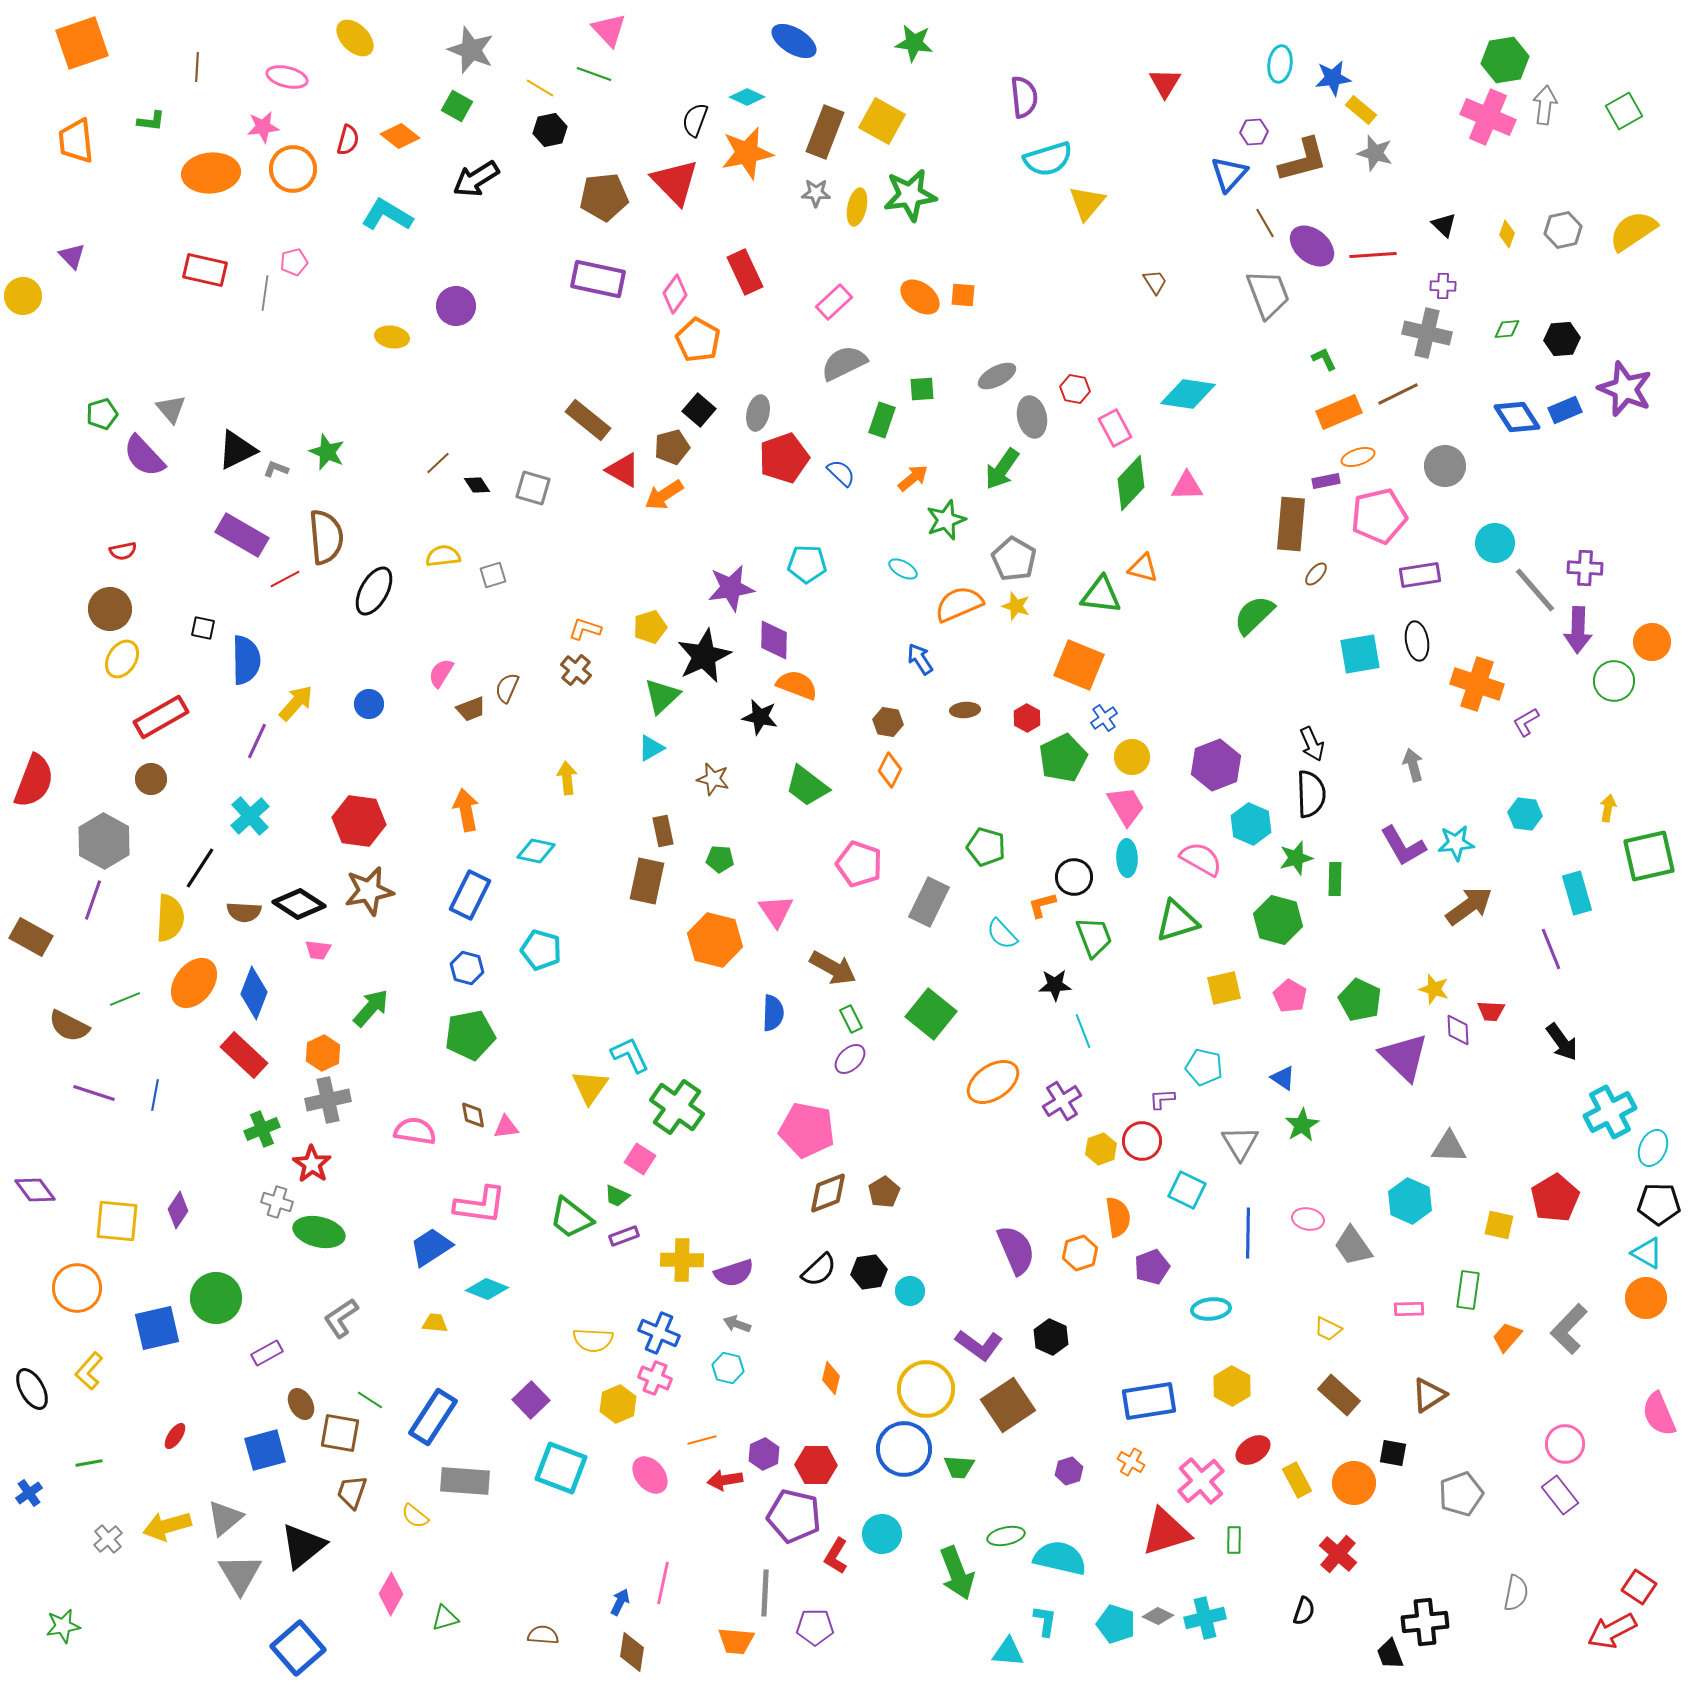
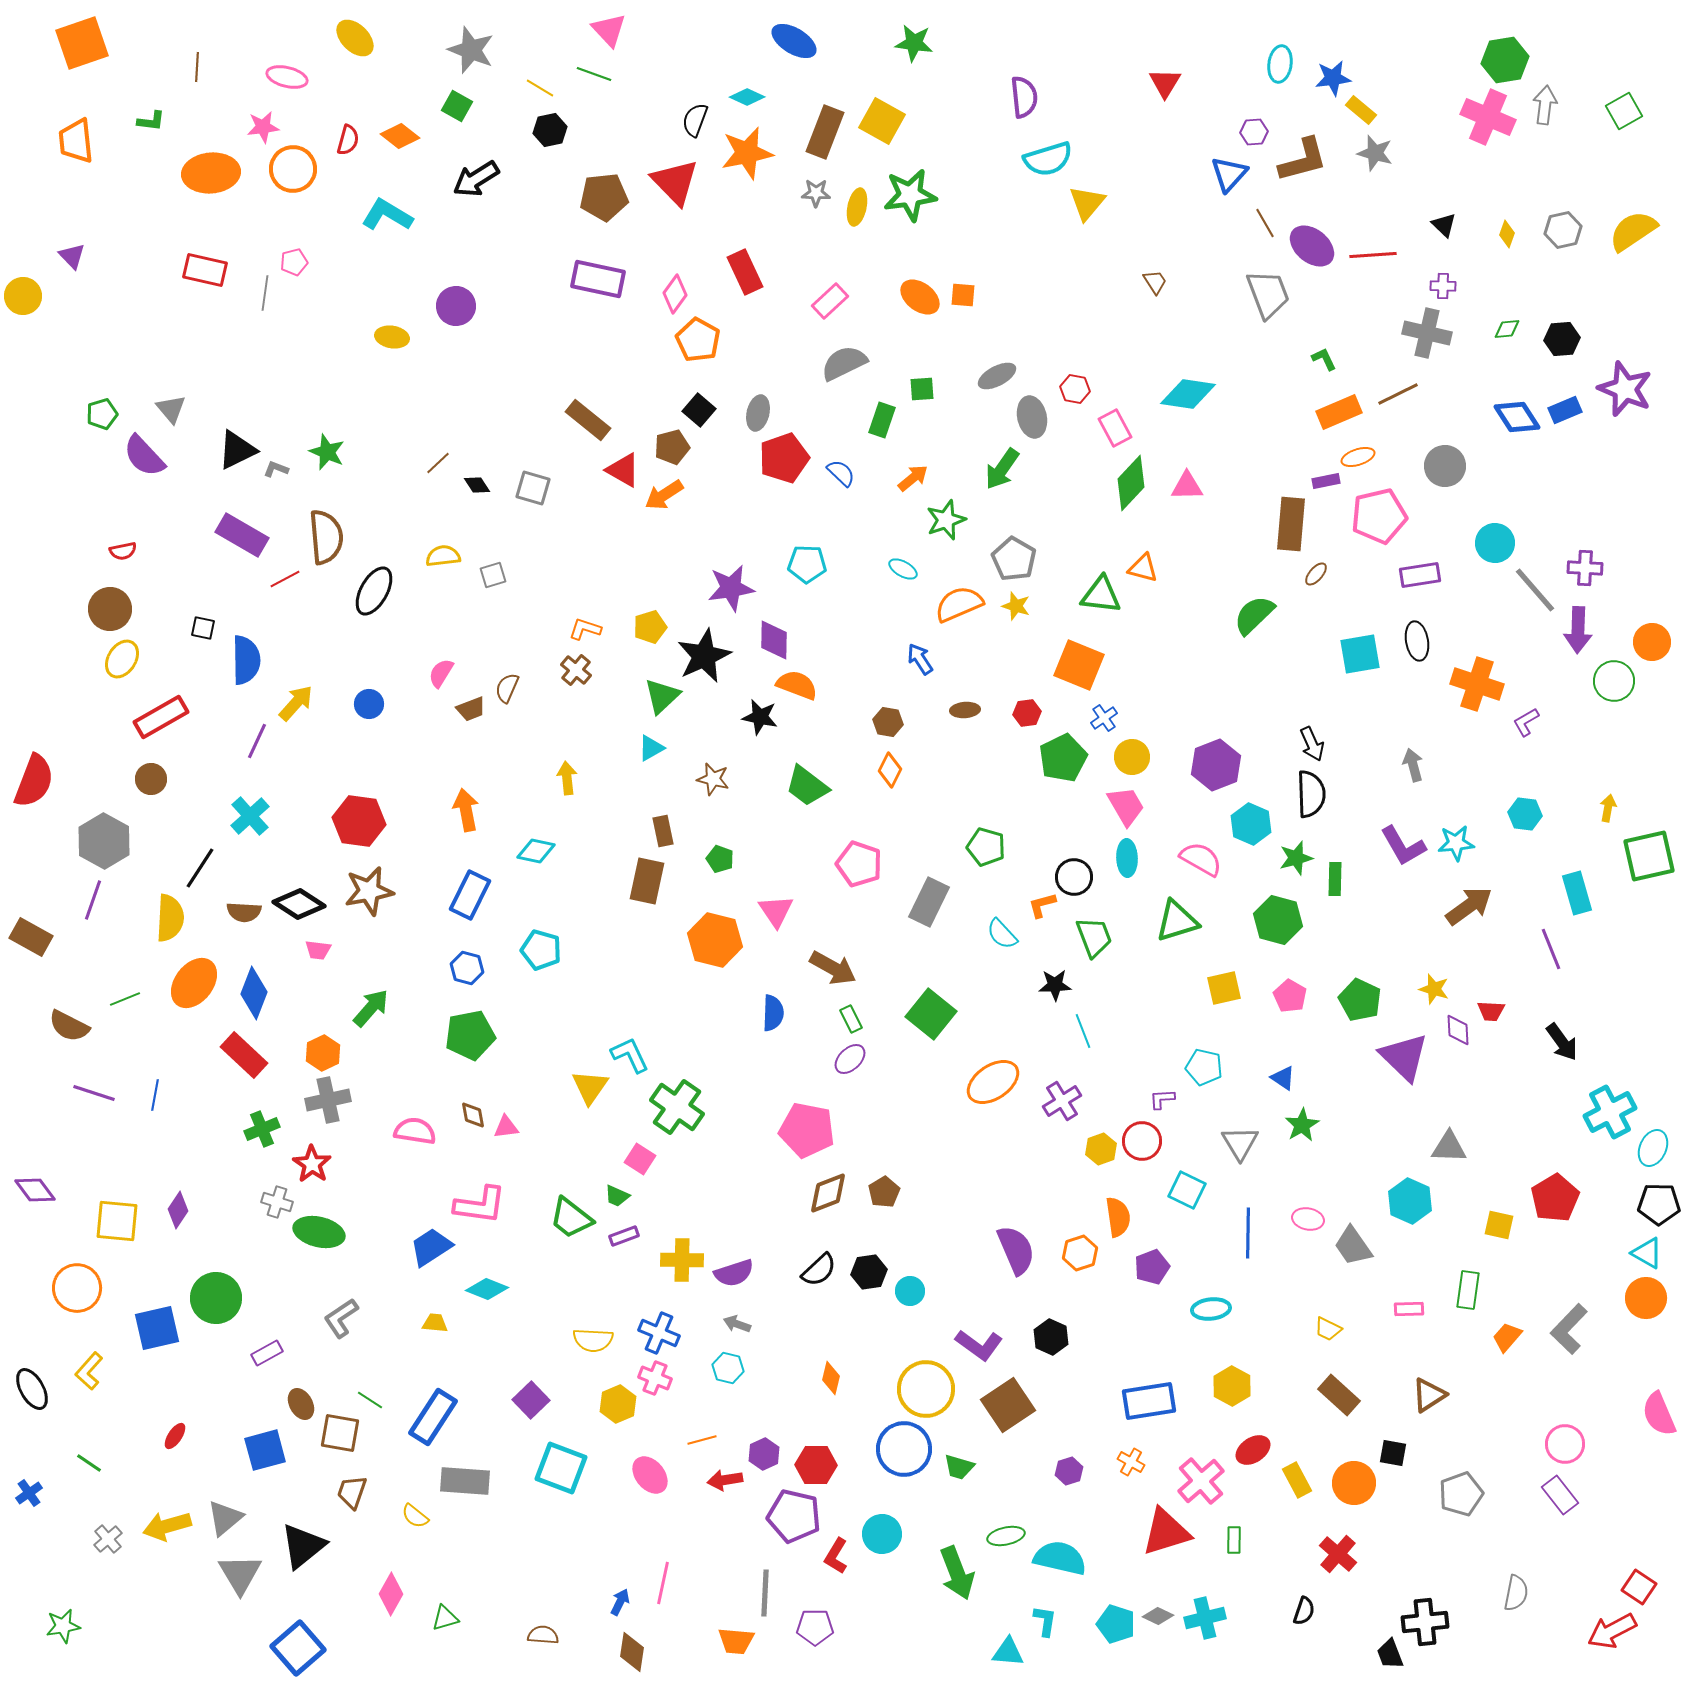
pink rectangle at (834, 302): moved 4 px left, 1 px up
red hexagon at (1027, 718): moved 5 px up; rotated 24 degrees clockwise
green pentagon at (720, 859): rotated 16 degrees clockwise
green line at (89, 1463): rotated 44 degrees clockwise
green trapezoid at (959, 1467): rotated 12 degrees clockwise
